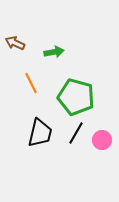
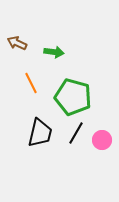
brown arrow: moved 2 px right
green arrow: rotated 18 degrees clockwise
green pentagon: moved 3 px left
